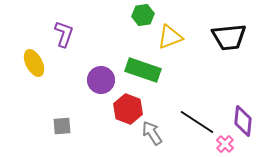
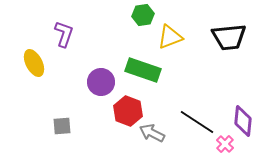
purple circle: moved 2 px down
red hexagon: moved 2 px down
gray arrow: rotated 30 degrees counterclockwise
